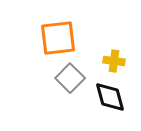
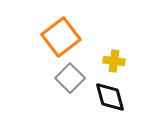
orange square: moved 3 px right, 1 px up; rotated 30 degrees counterclockwise
